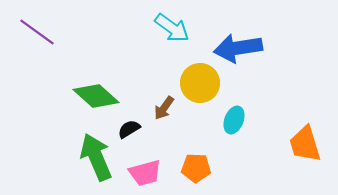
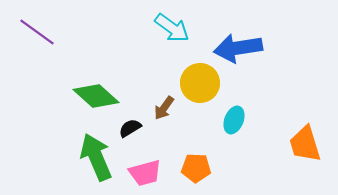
black semicircle: moved 1 px right, 1 px up
